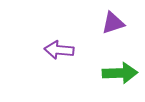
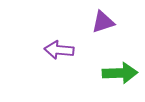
purple triangle: moved 10 px left, 1 px up
